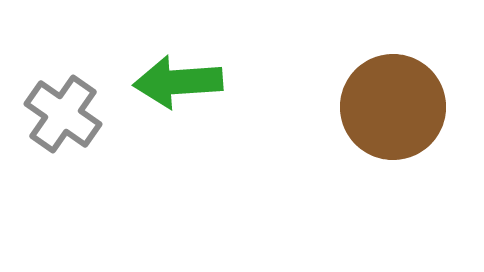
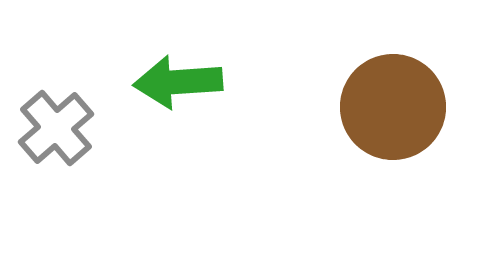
gray cross: moved 7 px left, 14 px down; rotated 14 degrees clockwise
